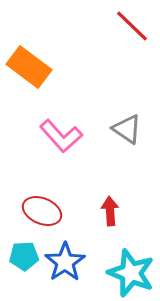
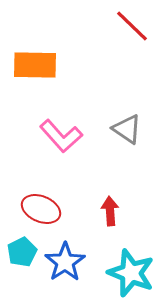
orange rectangle: moved 6 px right, 2 px up; rotated 36 degrees counterclockwise
red ellipse: moved 1 px left, 2 px up
cyan pentagon: moved 2 px left, 4 px up; rotated 24 degrees counterclockwise
